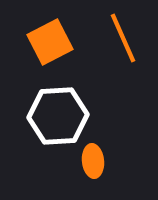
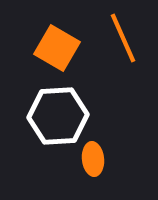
orange square: moved 7 px right, 6 px down; rotated 33 degrees counterclockwise
orange ellipse: moved 2 px up
